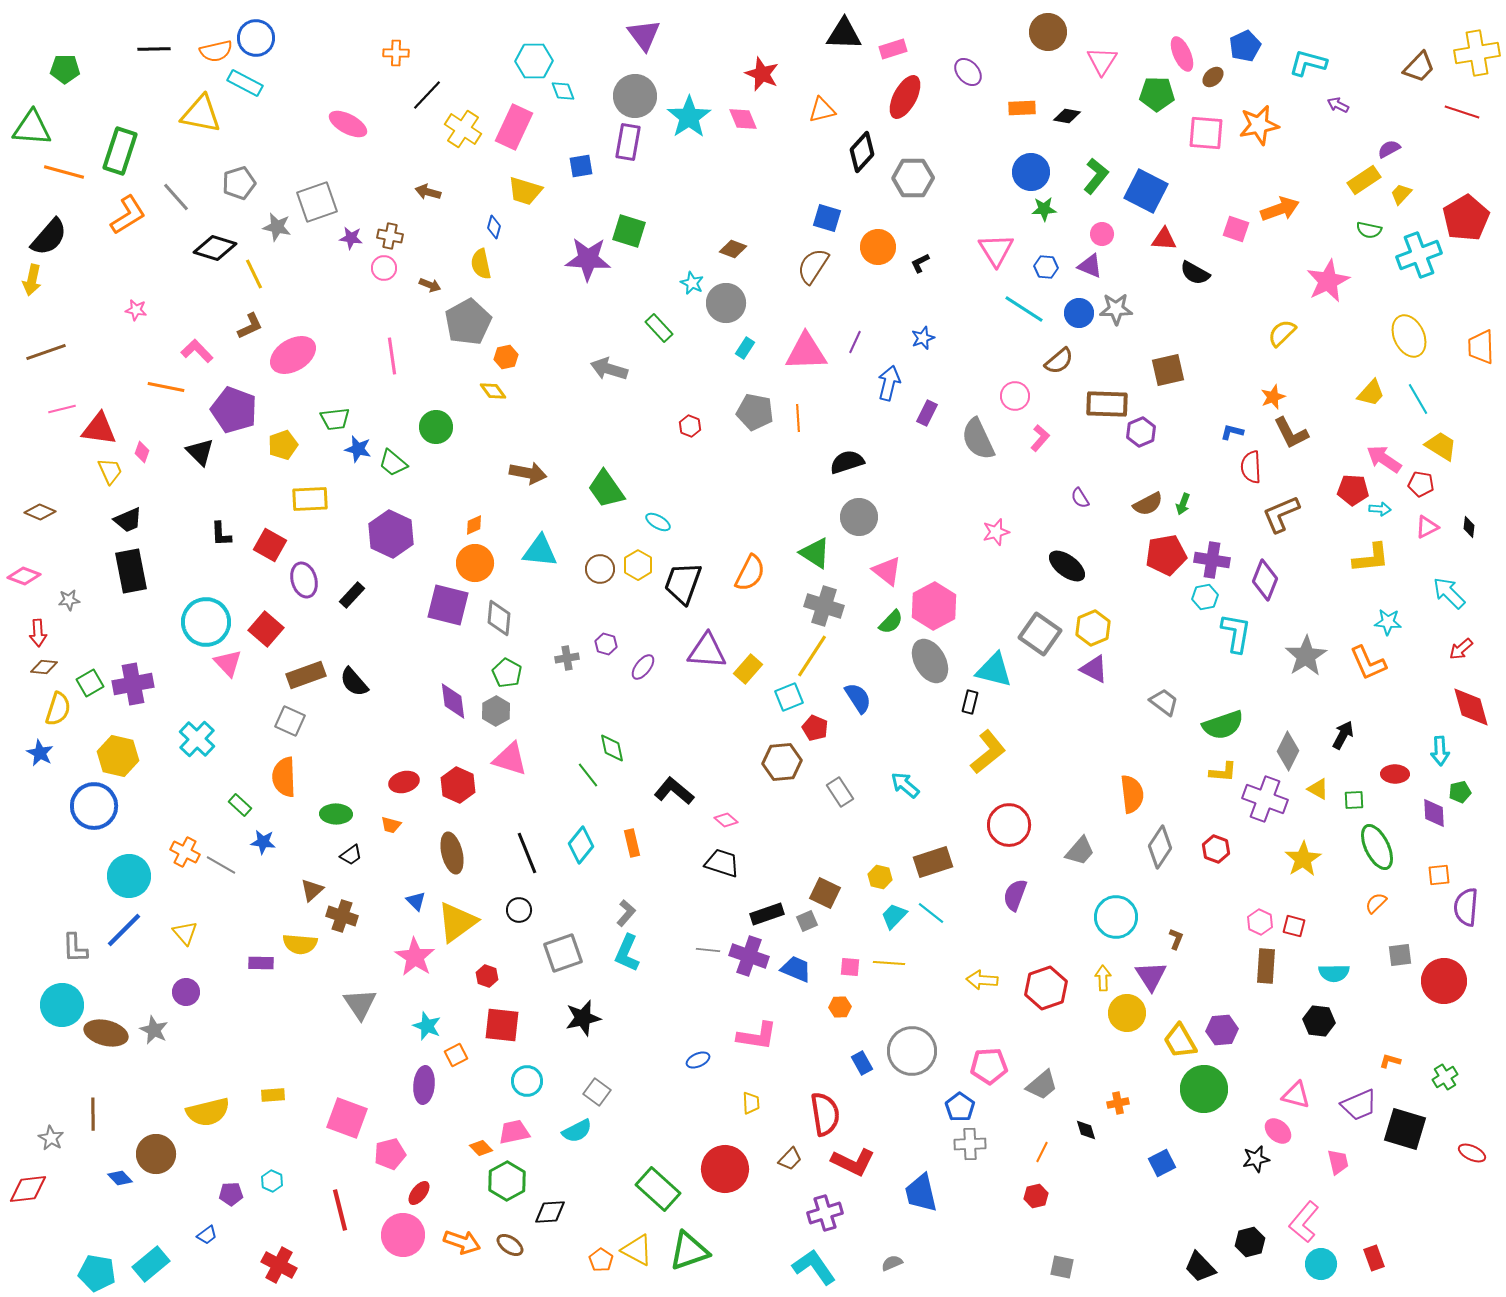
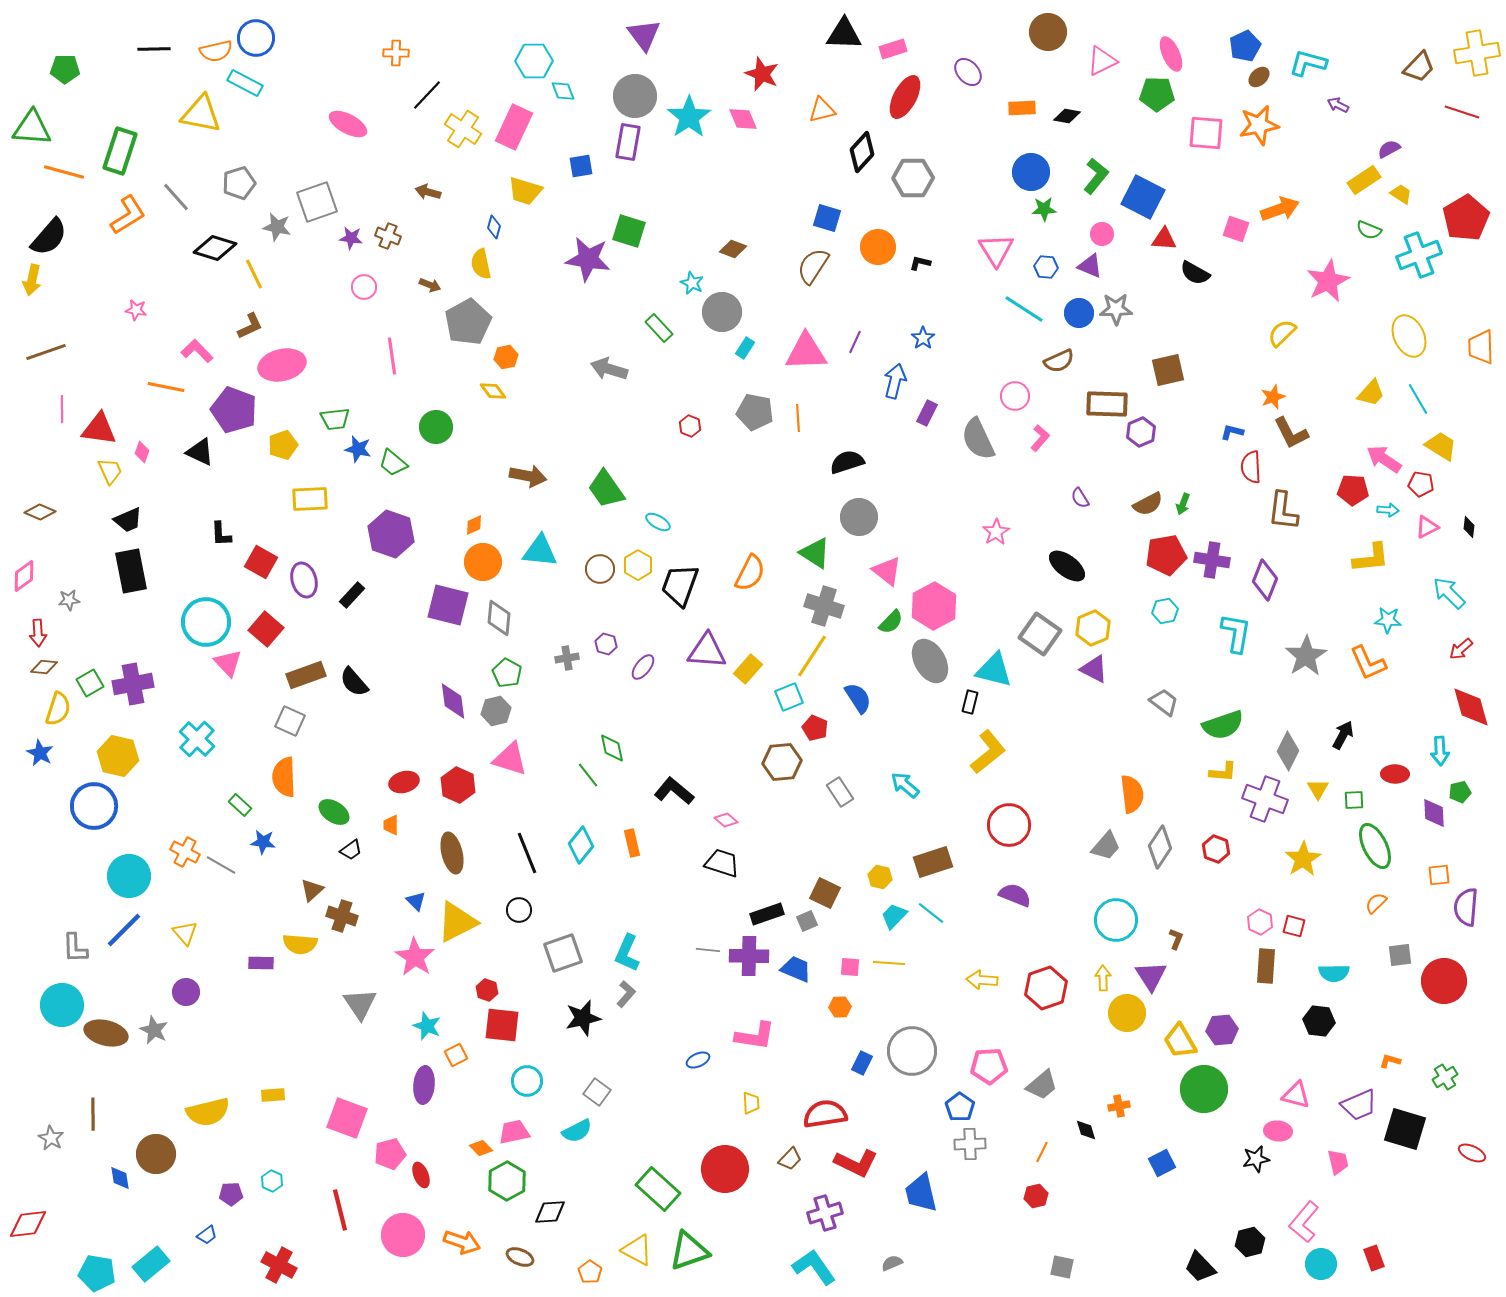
pink ellipse at (1182, 54): moved 11 px left
pink triangle at (1102, 61): rotated 32 degrees clockwise
brown ellipse at (1213, 77): moved 46 px right
blue square at (1146, 191): moved 3 px left, 6 px down
yellow trapezoid at (1401, 194): rotated 80 degrees clockwise
green semicircle at (1369, 230): rotated 10 degrees clockwise
brown cross at (390, 236): moved 2 px left; rotated 10 degrees clockwise
purple star at (588, 259): rotated 6 degrees clockwise
black L-shape at (920, 263): rotated 40 degrees clockwise
pink circle at (384, 268): moved 20 px left, 19 px down
gray circle at (726, 303): moved 4 px left, 9 px down
blue star at (923, 338): rotated 15 degrees counterclockwise
pink ellipse at (293, 355): moved 11 px left, 10 px down; rotated 18 degrees clockwise
brown semicircle at (1059, 361): rotated 16 degrees clockwise
blue arrow at (889, 383): moved 6 px right, 2 px up
pink line at (62, 409): rotated 76 degrees counterclockwise
black triangle at (200, 452): rotated 20 degrees counterclockwise
brown arrow at (528, 473): moved 3 px down
cyan arrow at (1380, 509): moved 8 px right, 1 px down
brown L-shape at (1281, 514): moved 2 px right, 3 px up; rotated 60 degrees counterclockwise
pink star at (996, 532): rotated 16 degrees counterclockwise
purple hexagon at (391, 534): rotated 6 degrees counterclockwise
red square at (270, 545): moved 9 px left, 17 px down
orange circle at (475, 563): moved 8 px right, 1 px up
pink diamond at (24, 576): rotated 56 degrees counterclockwise
black trapezoid at (683, 583): moved 3 px left, 2 px down
cyan hexagon at (1205, 597): moved 40 px left, 14 px down
cyan star at (1388, 622): moved 2 px up
gray hexagon at (496, 711): rotated 16 degrees clockwise
yellow triangle at (1318, 789): rotated 30 degrees clockwise
green ellipse at (336, 814): moved 2 px left, 2 px up; rotated 32 degrees clockwise
orange trapezoid at (391, 825): rotated 75 degrees clockwise
green ellipse at (1377, 847): moved 2 px left, 1 px up
gray trapezoid at (1080, 851): moved 26 px right, 5 px up
black trapezoid at (351, 855): moved 5 px up
purple semicircle at (1015, 895): rotated 92 degrees clockwise
gray L-shape at (626, 913): moved 81 px down
cyan circle at (1116, 917): moved 3 px down
yellow triangle at (457, 922): rotated 9 degrees clockwise
purple cross at (749, 956): rotated 18 degrees counterclockwise
red hexagon at (487, 976): moved 14 px down
pink L-shape at (757, 1036): moved 2 px left
blue rectangle at (862, 1063): rotated 55 degrees clockwise
orange cross at (1118, 1103): moved 1 px right, 3 px down
red semicircle at (825, 1114): rotated 90 degrees counterclockwise
pink ellipse at (1278, 1131): rotated 36 degrees counterclockwise
red L-shape at (853, 1162): moved 3 px right, 1 px down
blue diamond at (120, 1178): rotated 35 degrees clockwise
red diamond at (28, 1189): moved 35 px down
red ellipse at (419, 1193): moved 2 px right, 18 px up; rotated 60 degrees counterclockwise
brown ellipse at (510, 1245): moved 10 px right, 12 px down; rotated 12 degrees counterclockwise
orange pentagon at (601, 1260): moved 11 px left, 12 px down
